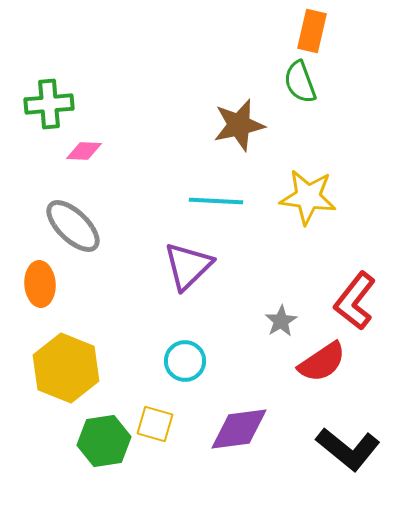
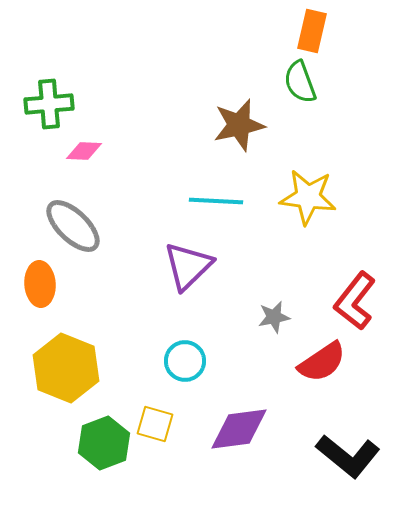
gray star: moved 7 px left, 4 px up; rotated 20 degrees clockwise
green hexagon: moved 2 px down; rotated 12 degrees counterclockwise
black L-shape: moved 7 px down
